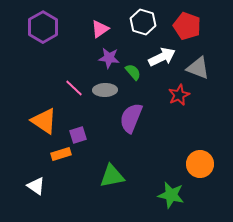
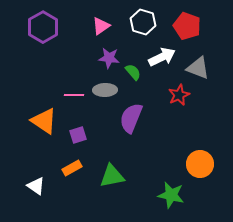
pink triangle: moved 1 px right, 3 px up
pink line: moved 7 px down; rotated 42 degrees counterclockwise
orange rectangle: moved 11 px right, 14 px down; rotated 12 degrees counterclockwise
